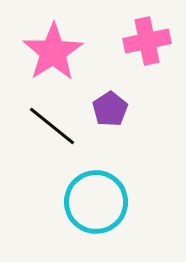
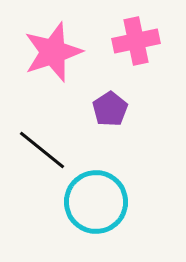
pink cross: moved 11 px left
pink star: rotated 14 degrees clockwise
black line: moved 10 px left, 24 px down
